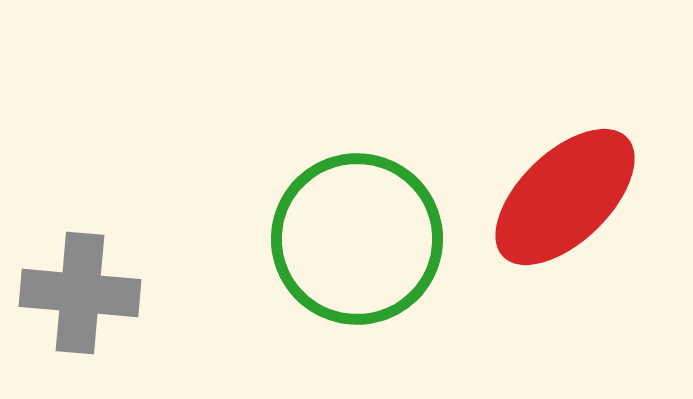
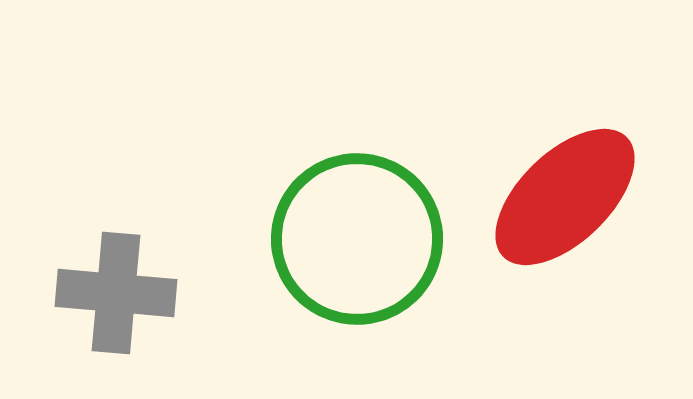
gray cross: moved 36 px right
